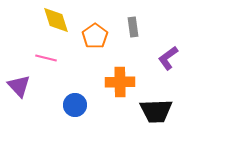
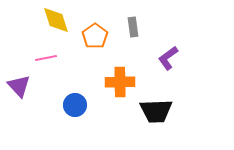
pink line: rotated 25 degrees counterclockwise
